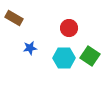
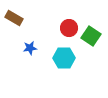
green square: moved 1 px right, 20 px up
